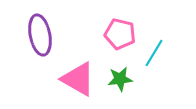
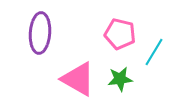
purple ellipse: moved 2 px up; rotated 15 degrees clockwise
cyan line: moved 1 px up
